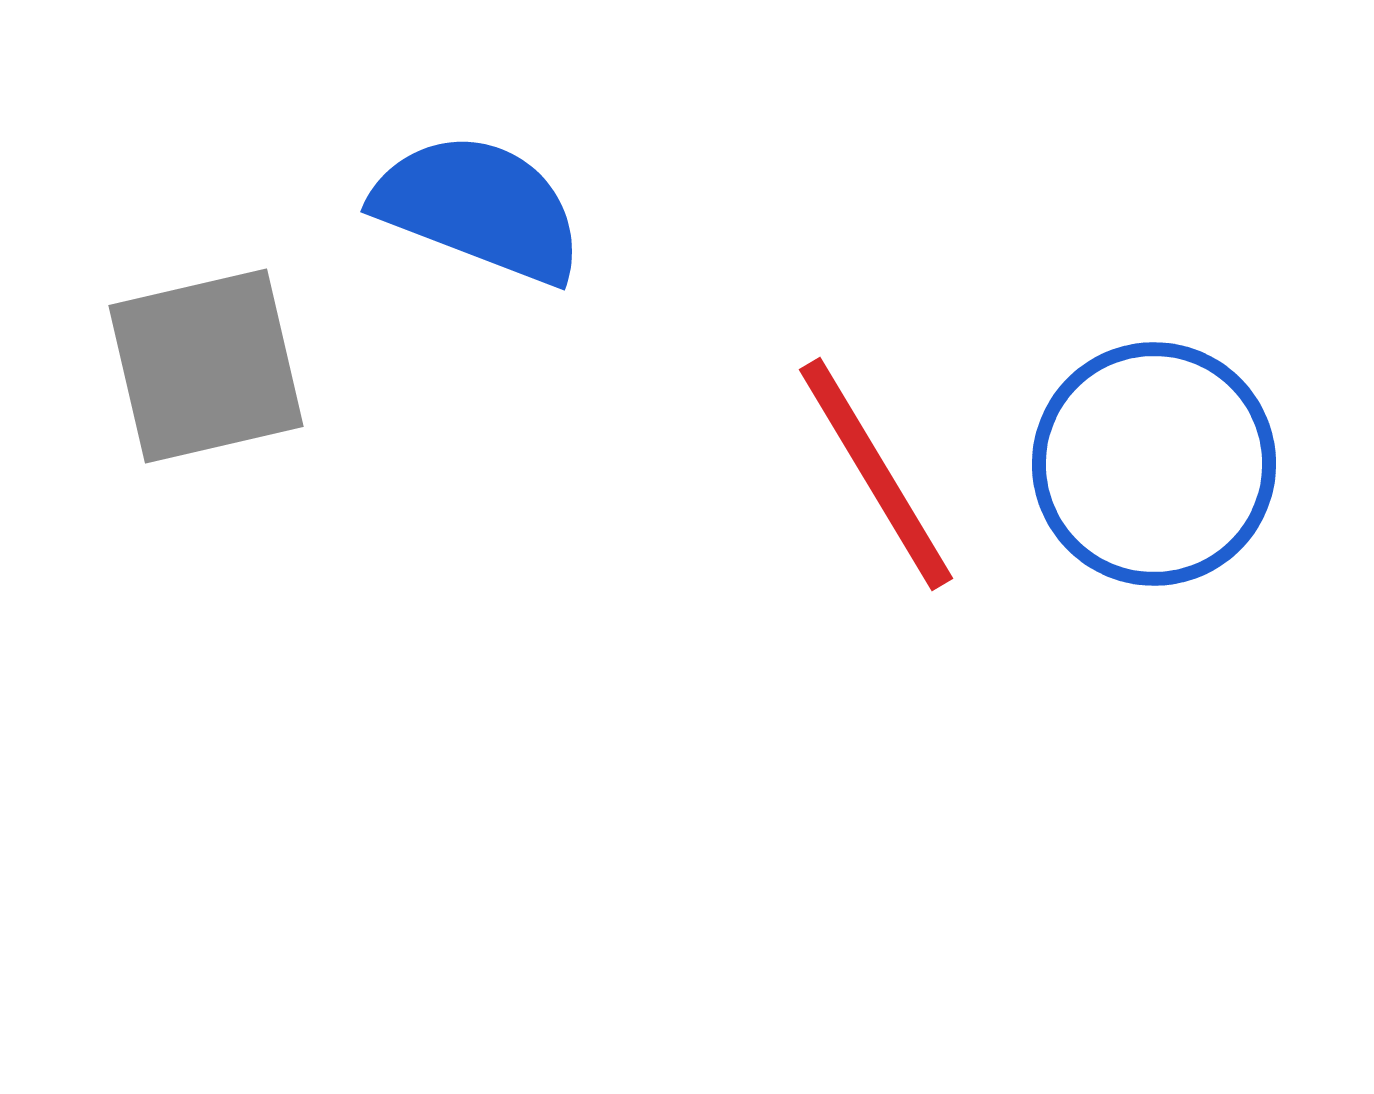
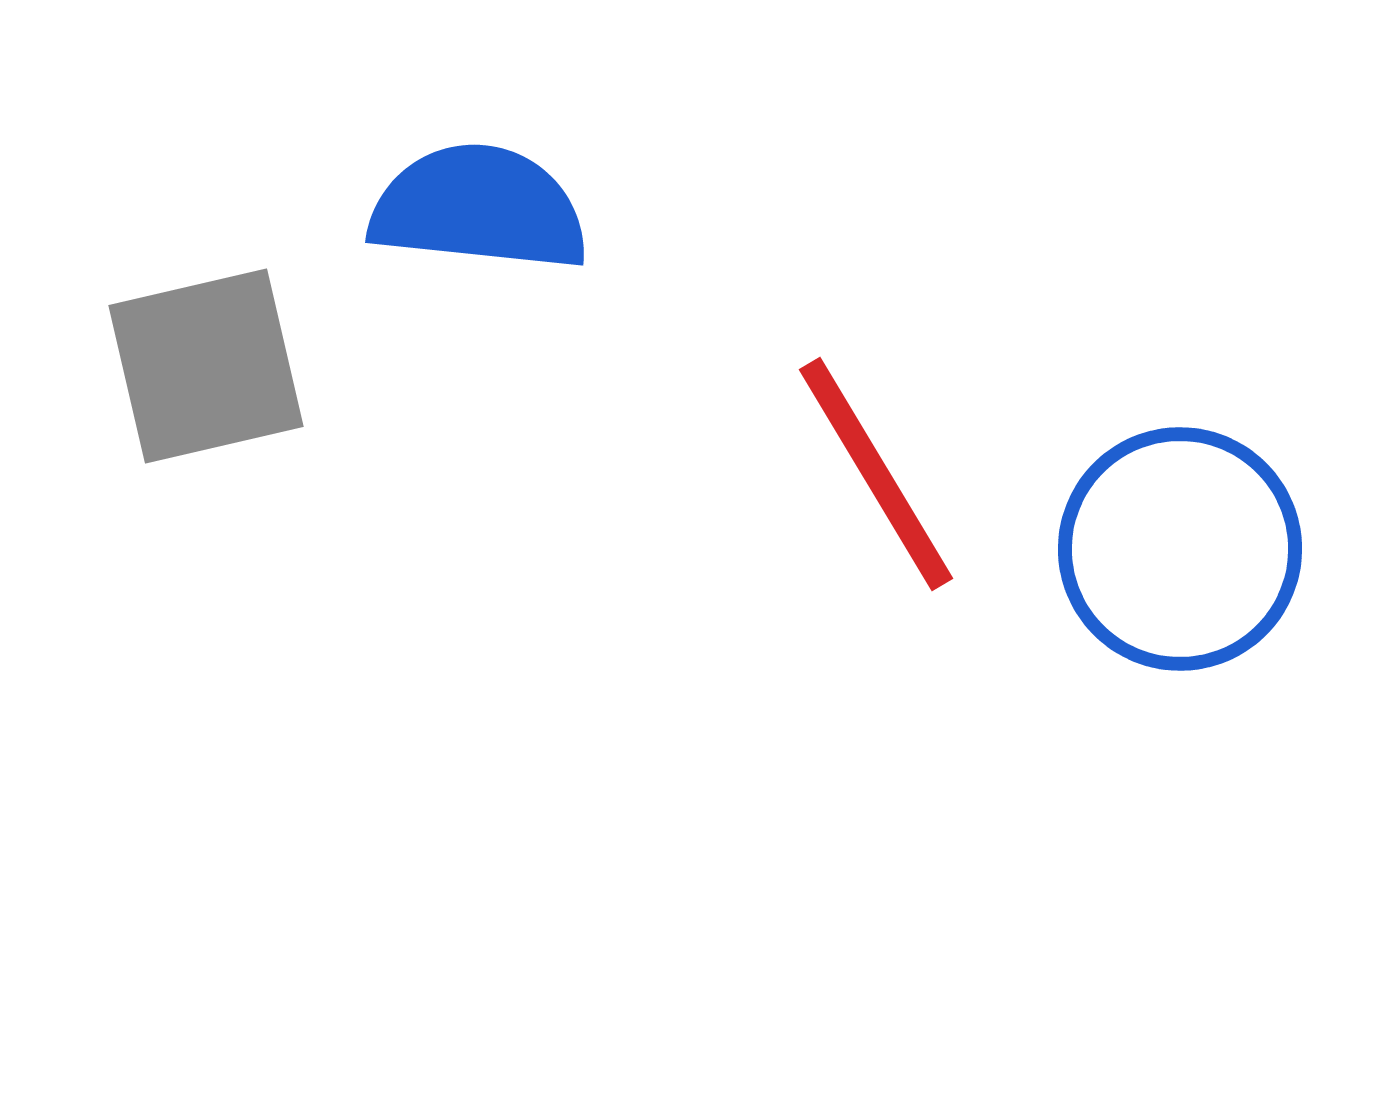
blue semicircle: rotated 15 degrees counterclockwise
blue circle: moved 26 px right, 85 px down
